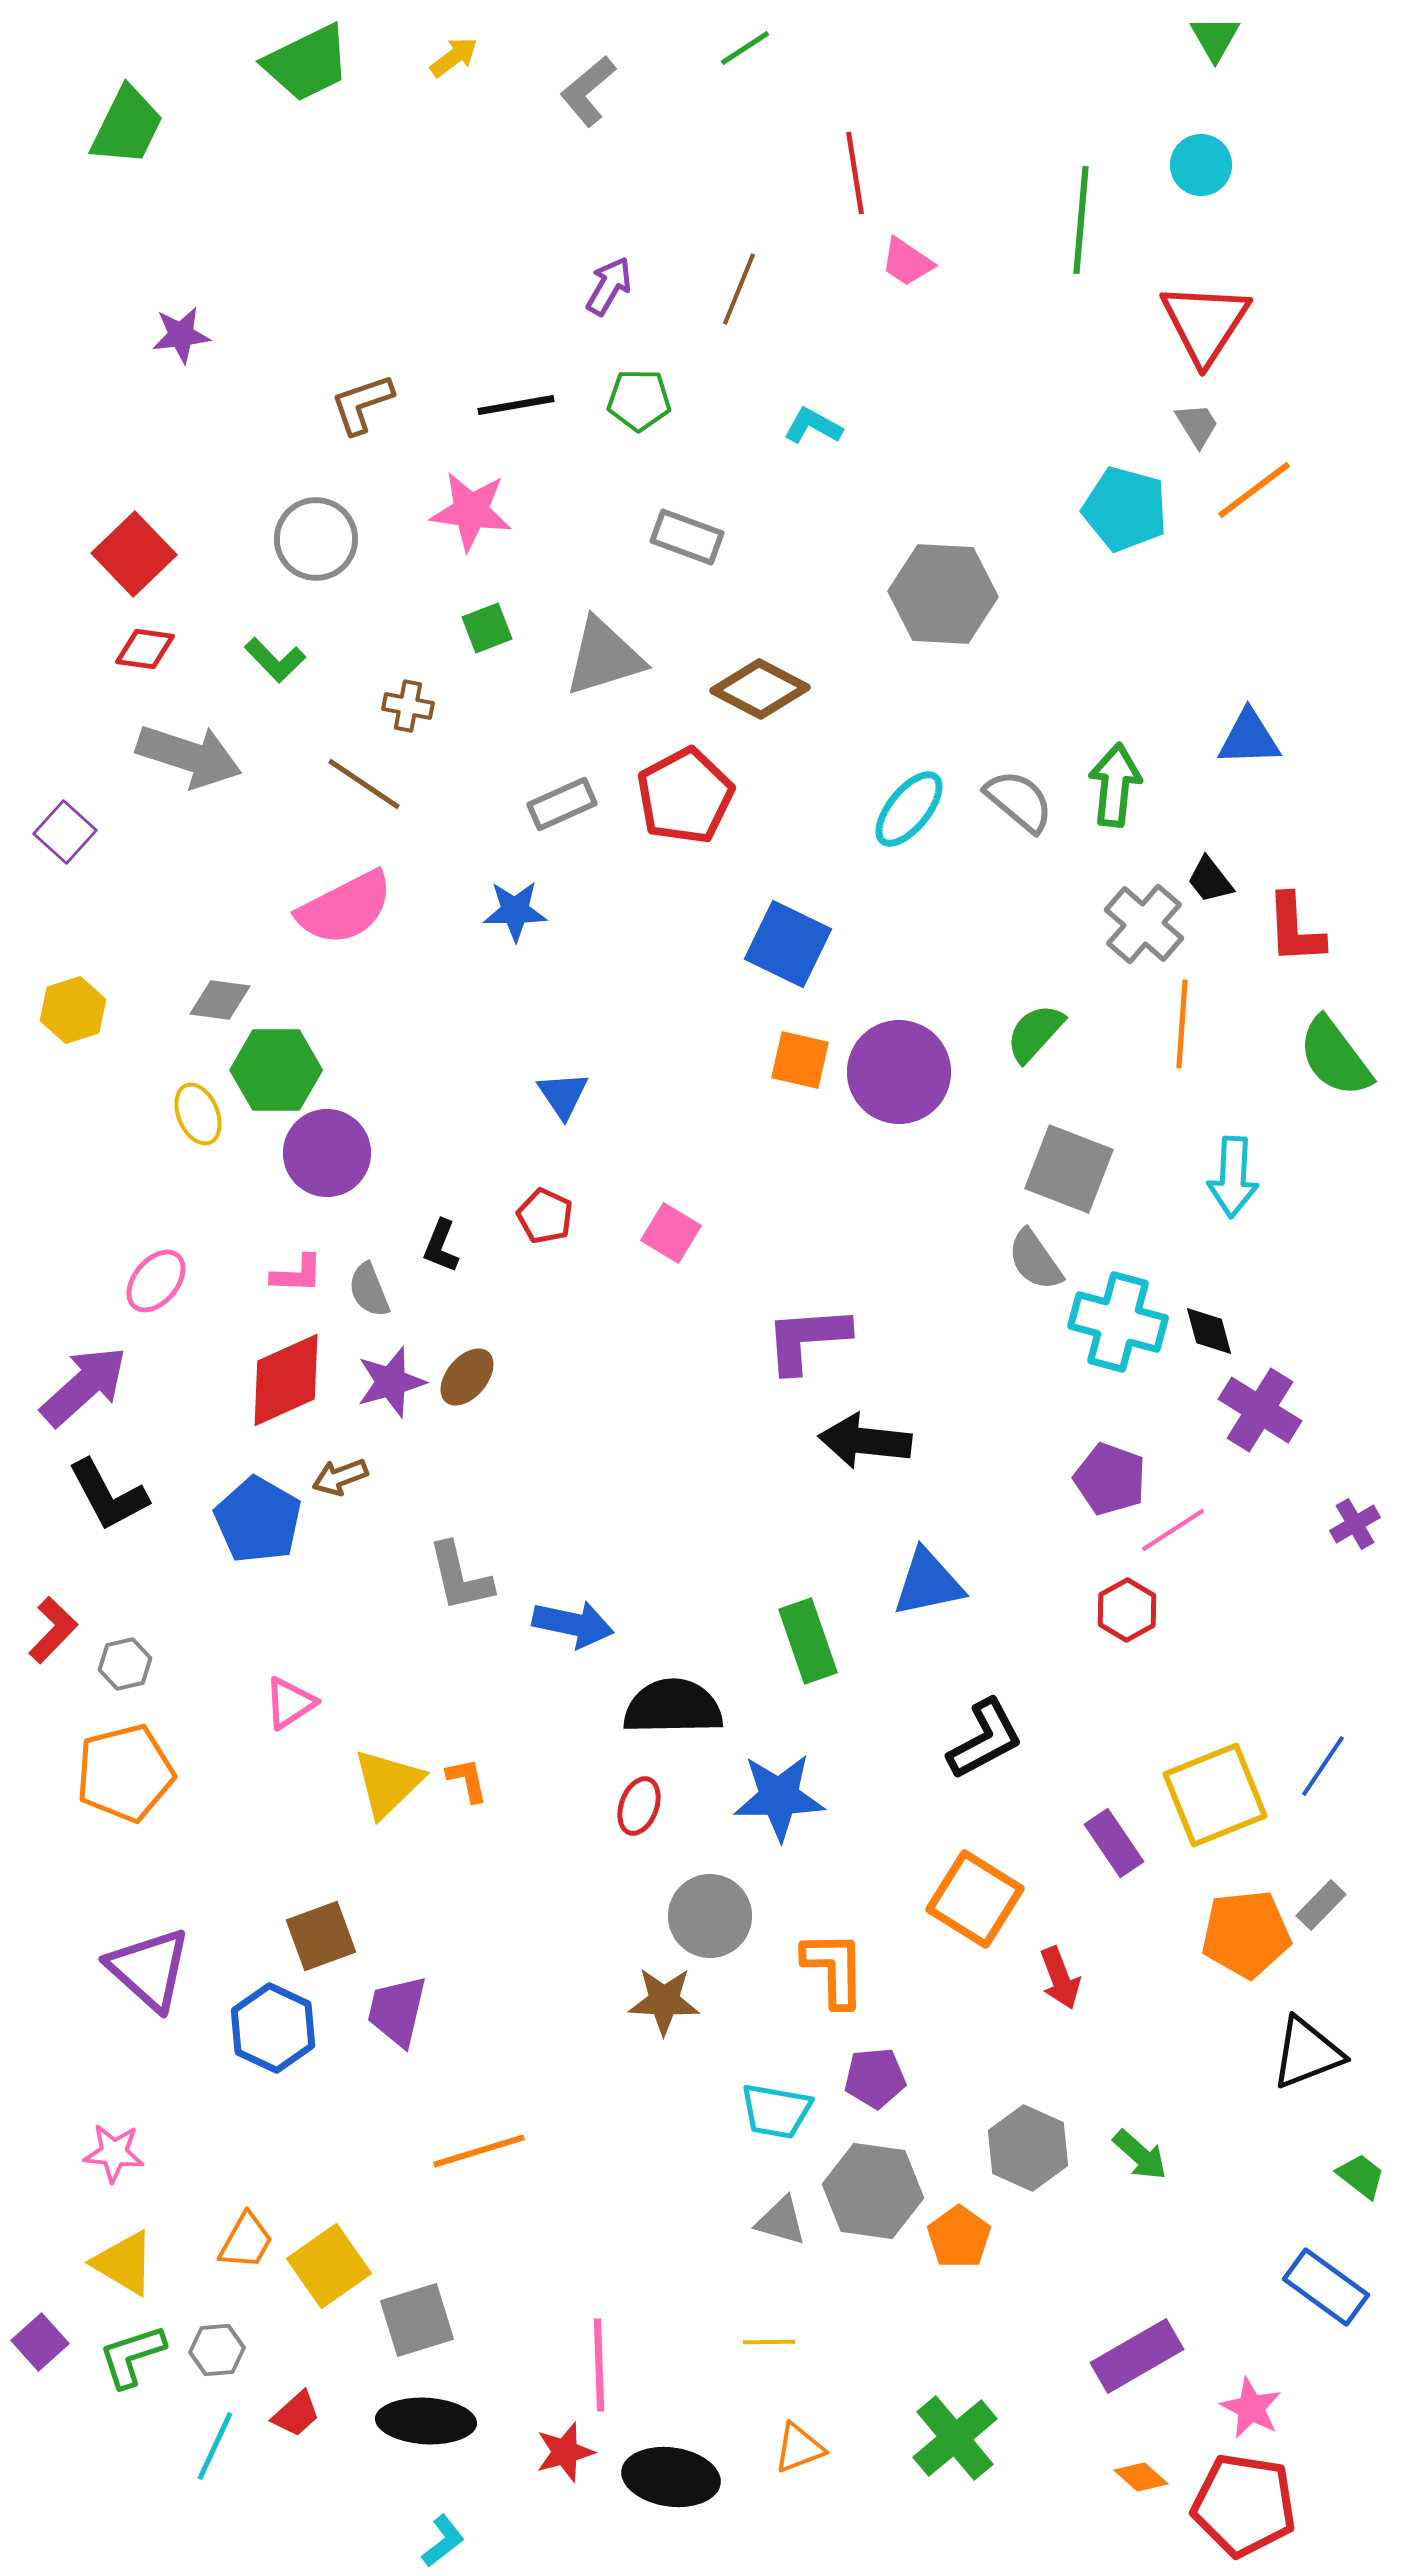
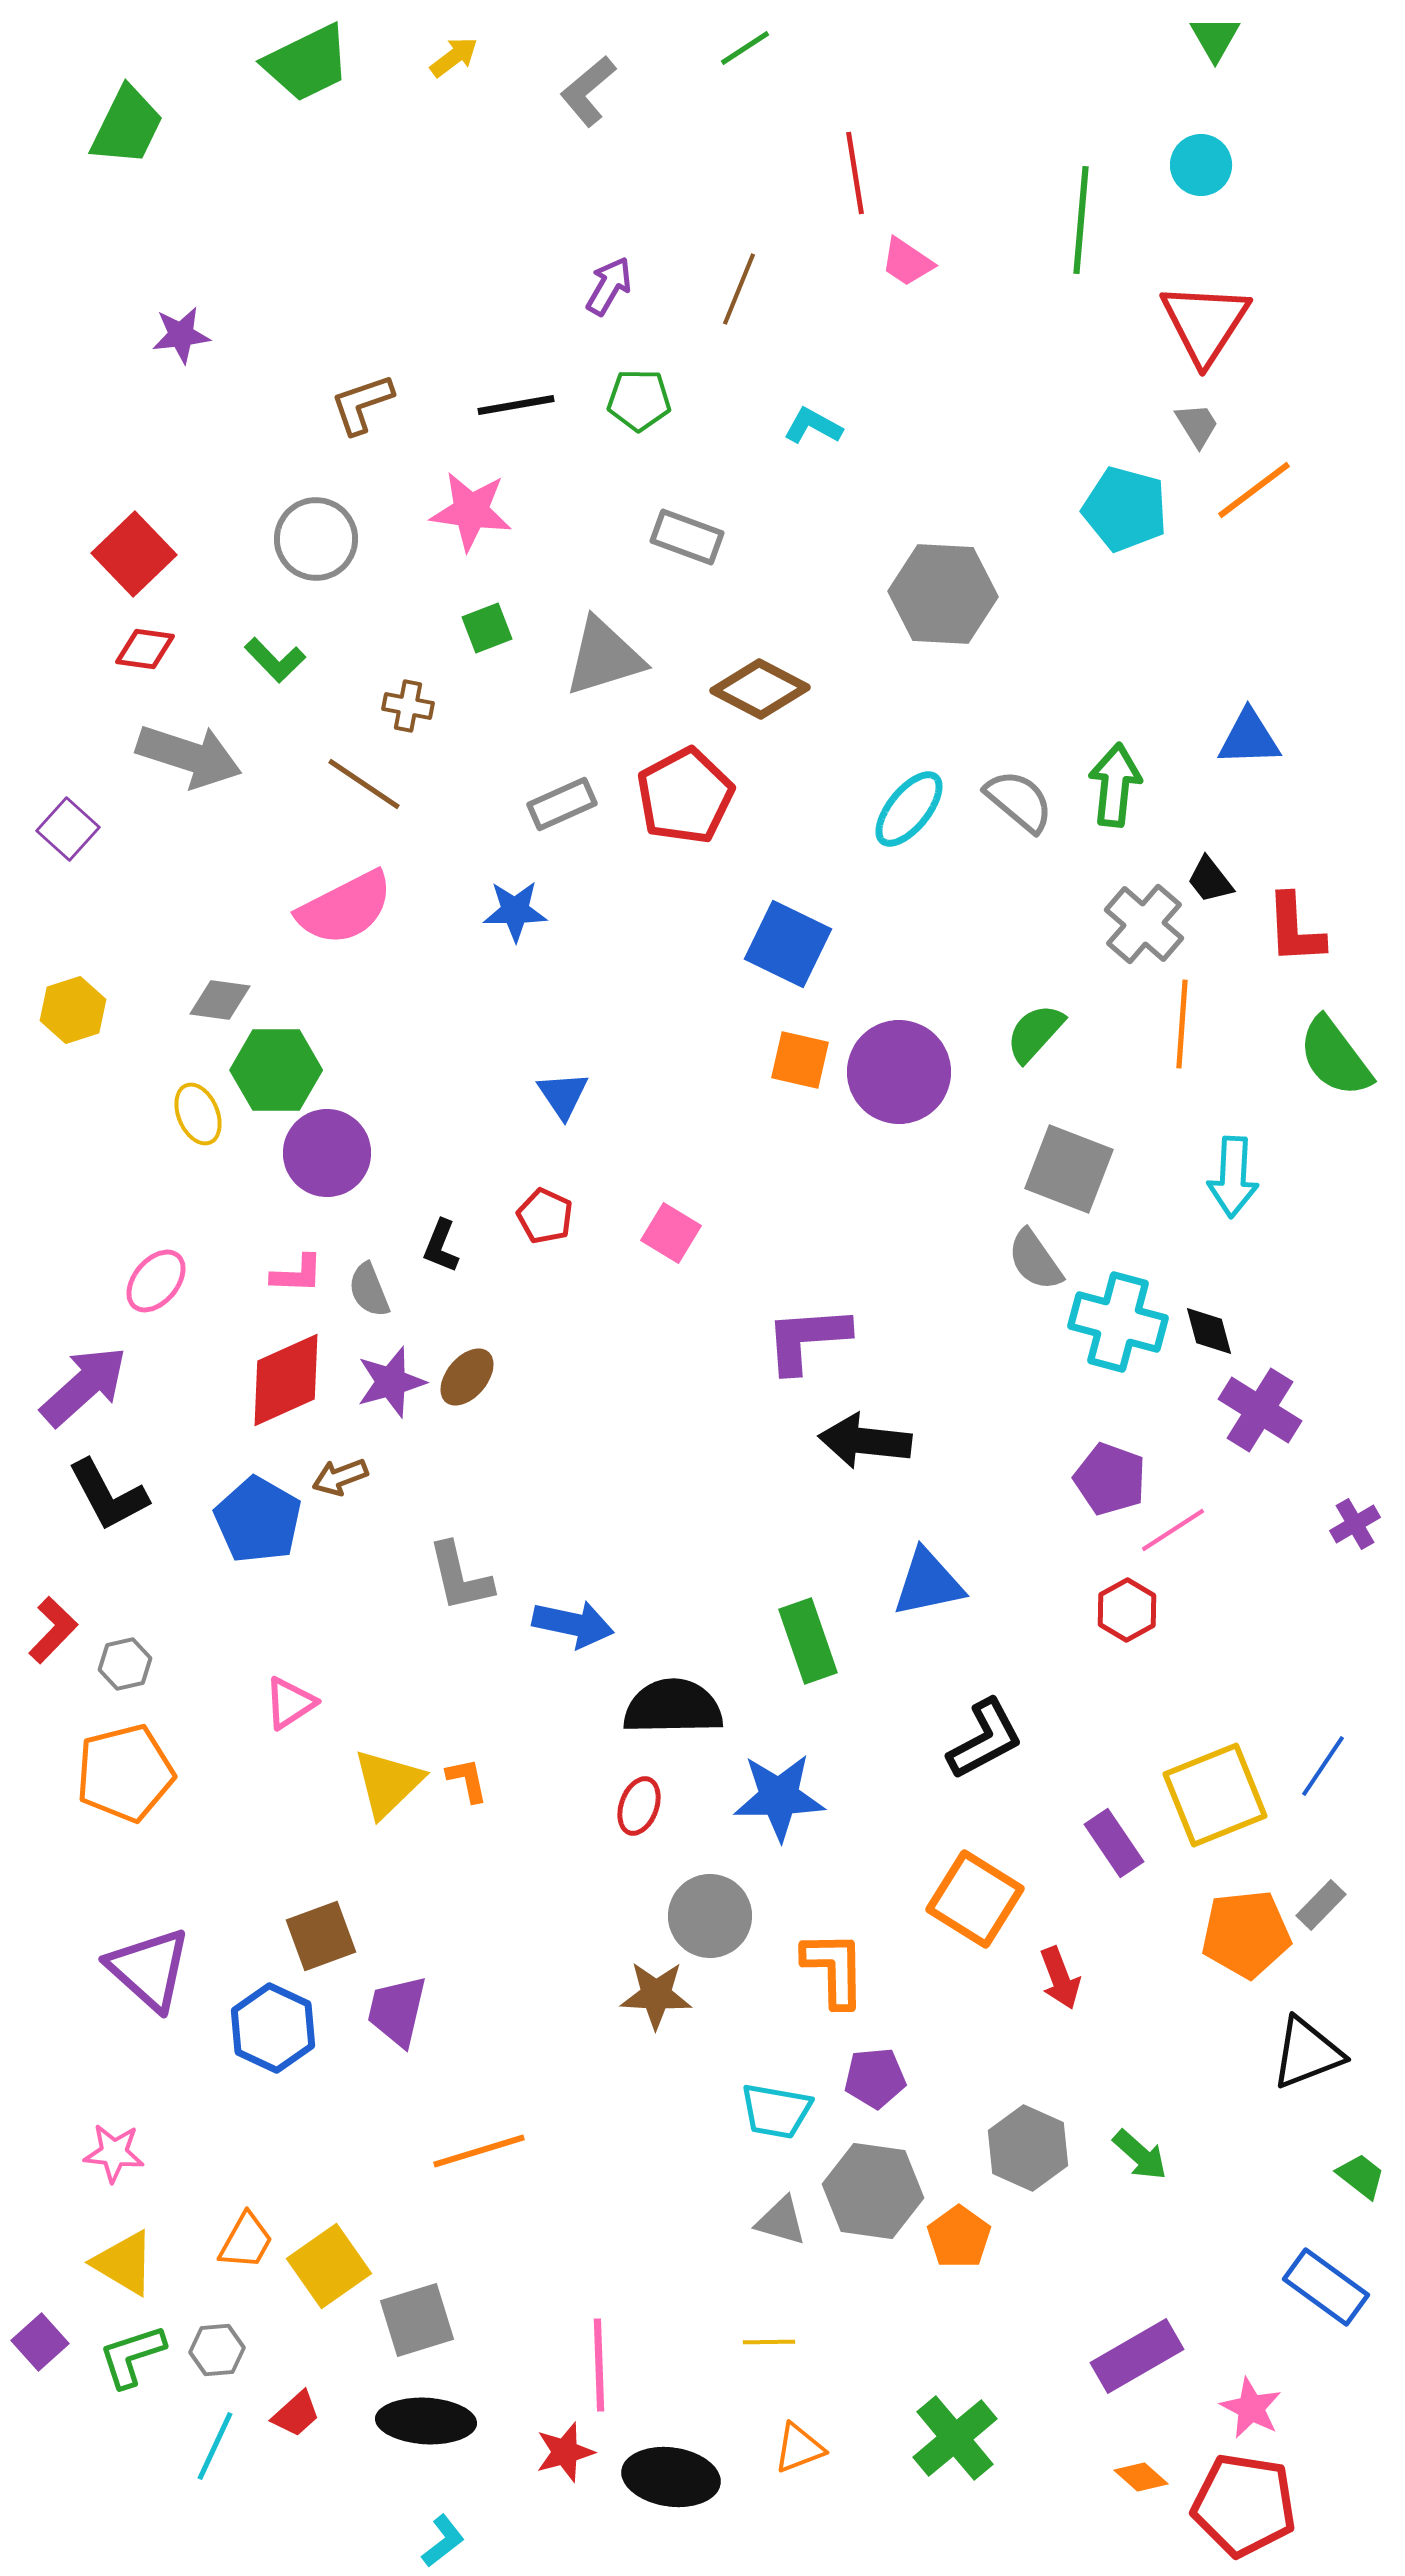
purple square at (65, 832): moved 3 px right, 3 px up
brown star at (664, 2001): moved 8 px left, 6 px up
